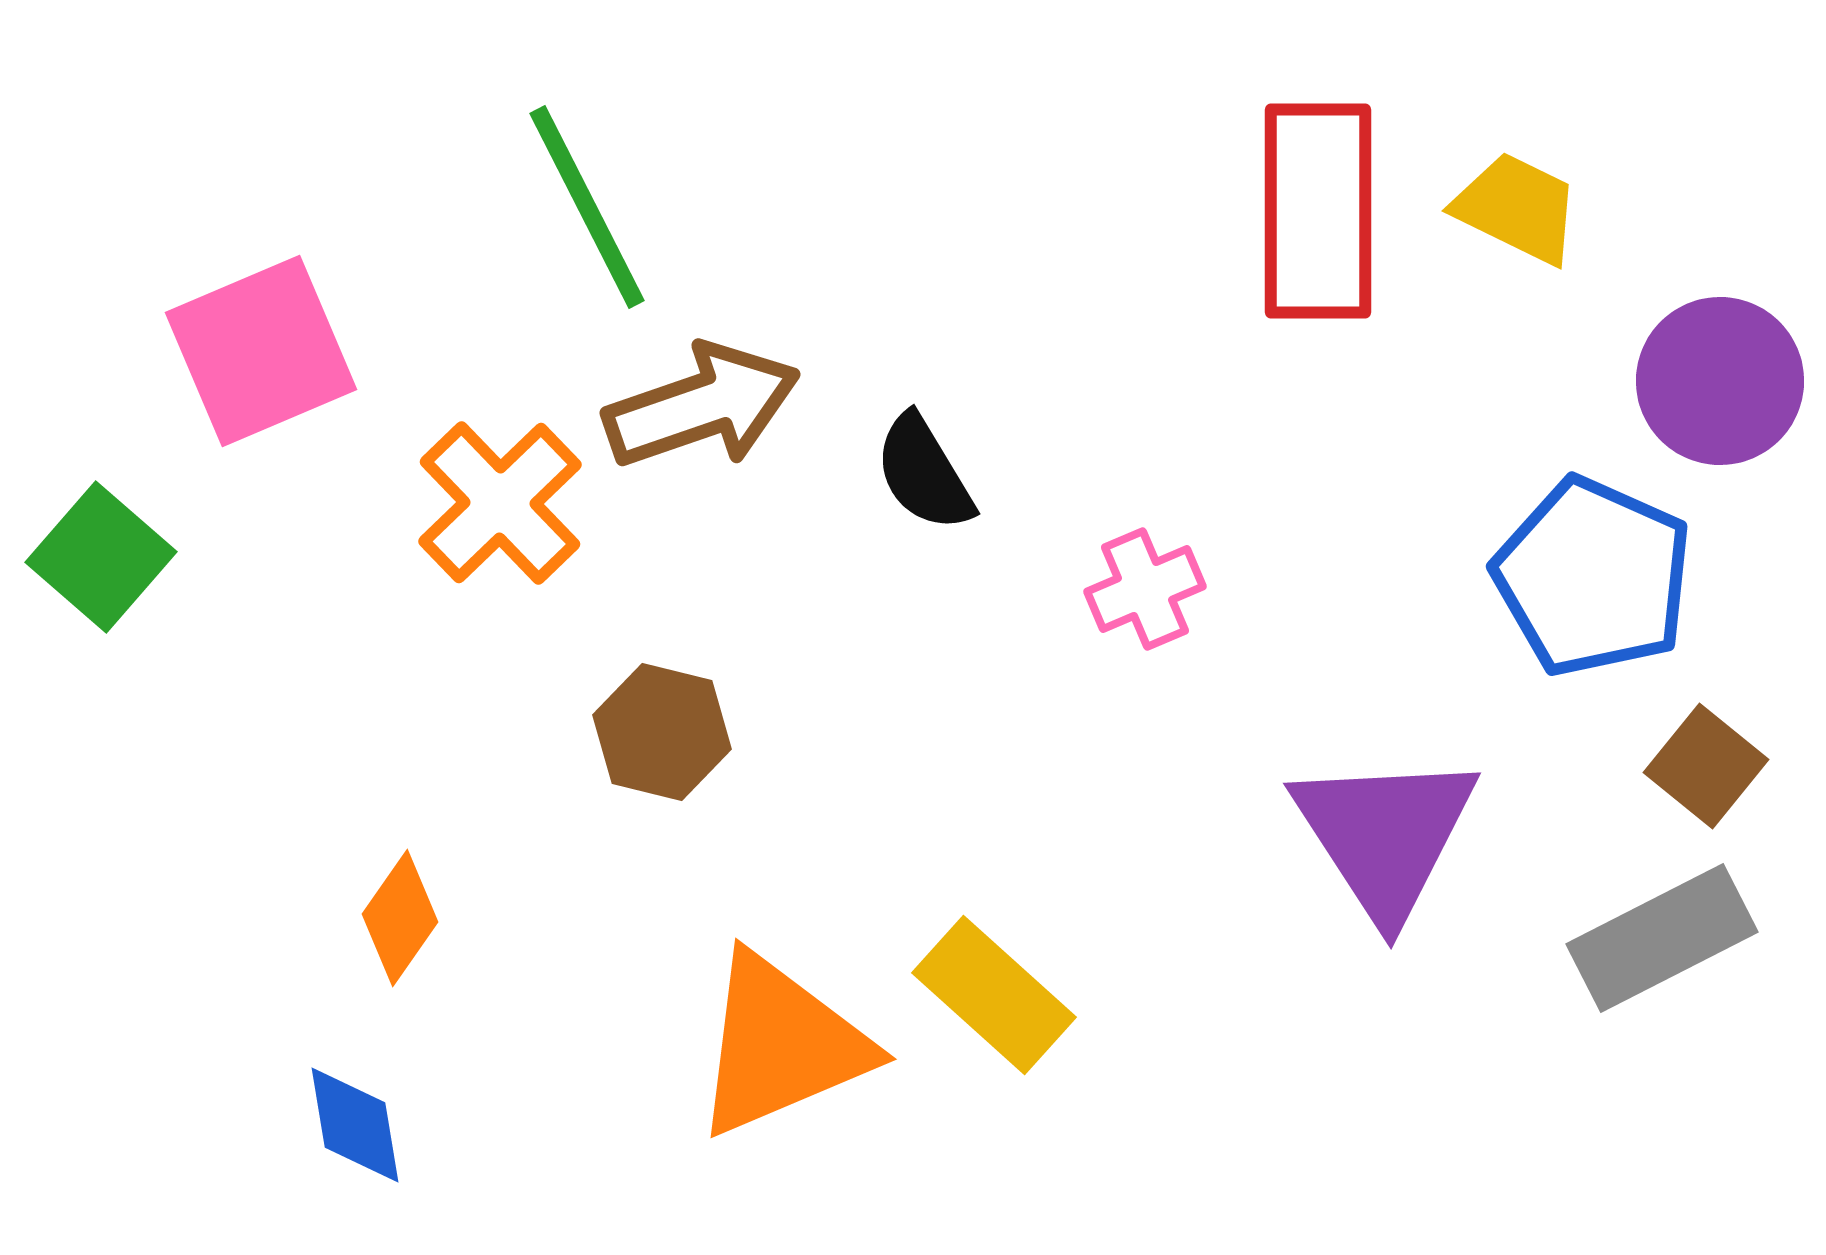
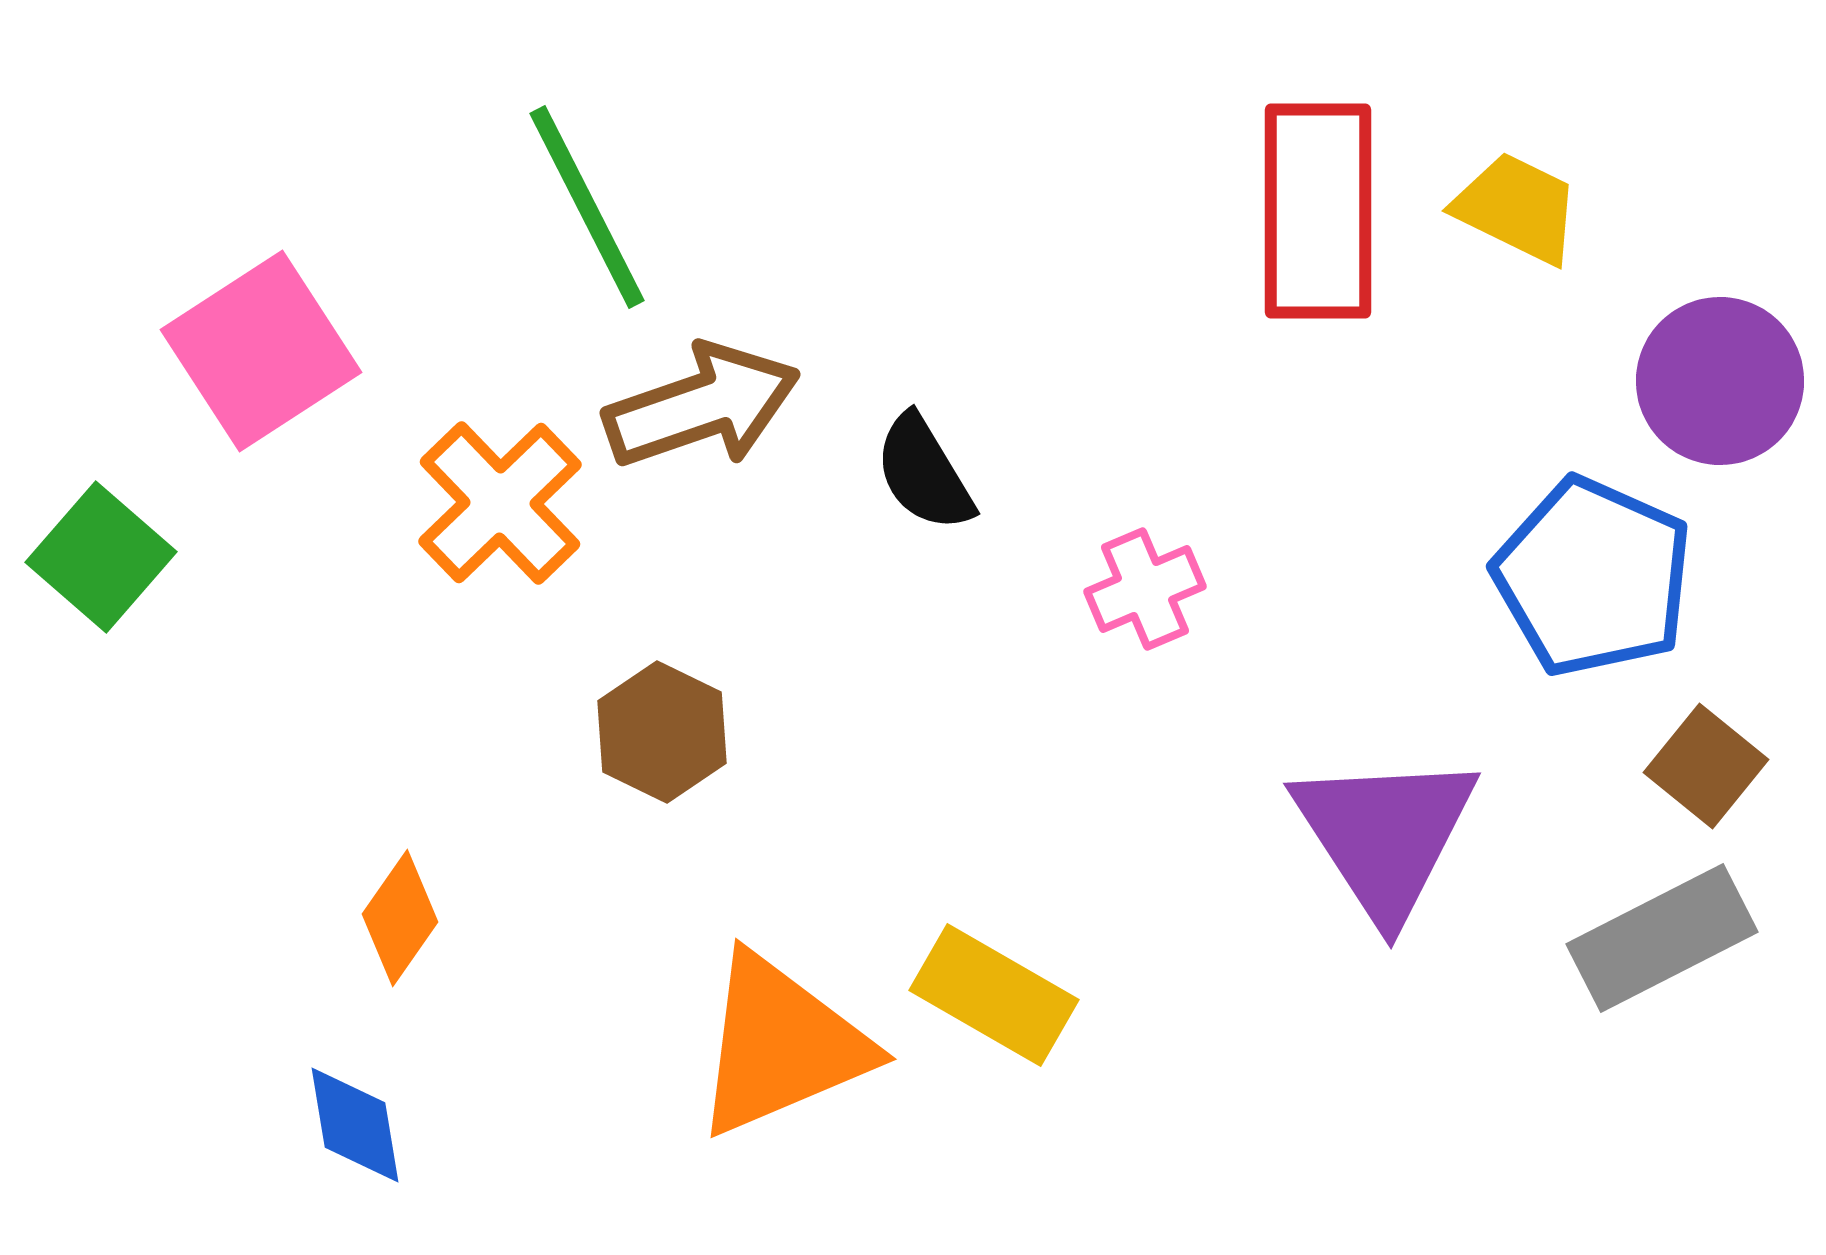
pink square: rotated 10 degrees counterclockwise
brown hexagon: rotated 12 degrees clockwise
yellow rectangle: rotated 12 degrees counterclockwise
